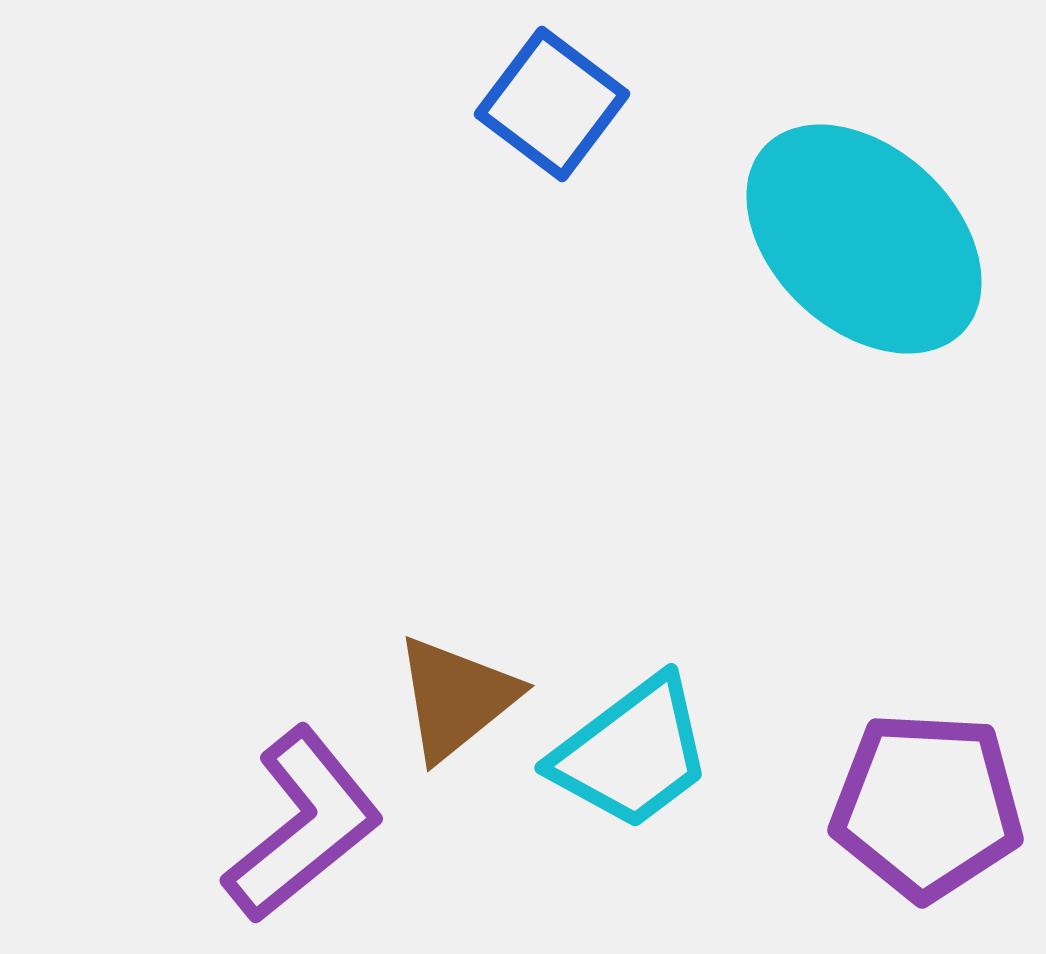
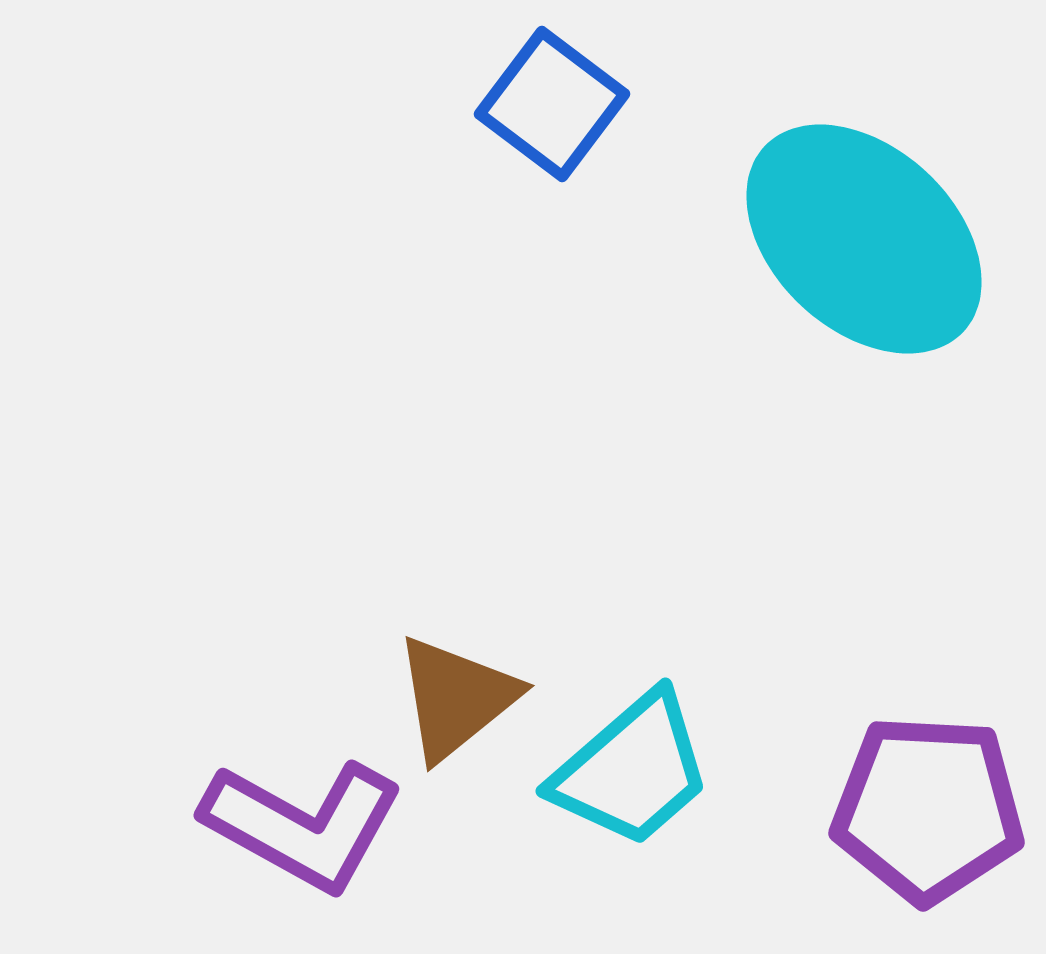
cyan trapezoid: moved 17 px down; rotated 4 degrees counterclockwise
purple pentagon: moved 1 px right, 3 px down
purple L-shape: rotated 68 degrees clockwise
